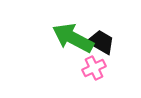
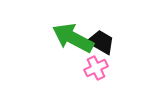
pink cross: moved 2 px right
